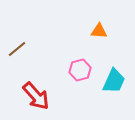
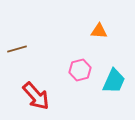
brown line: rotated 24 degrees clockwise
